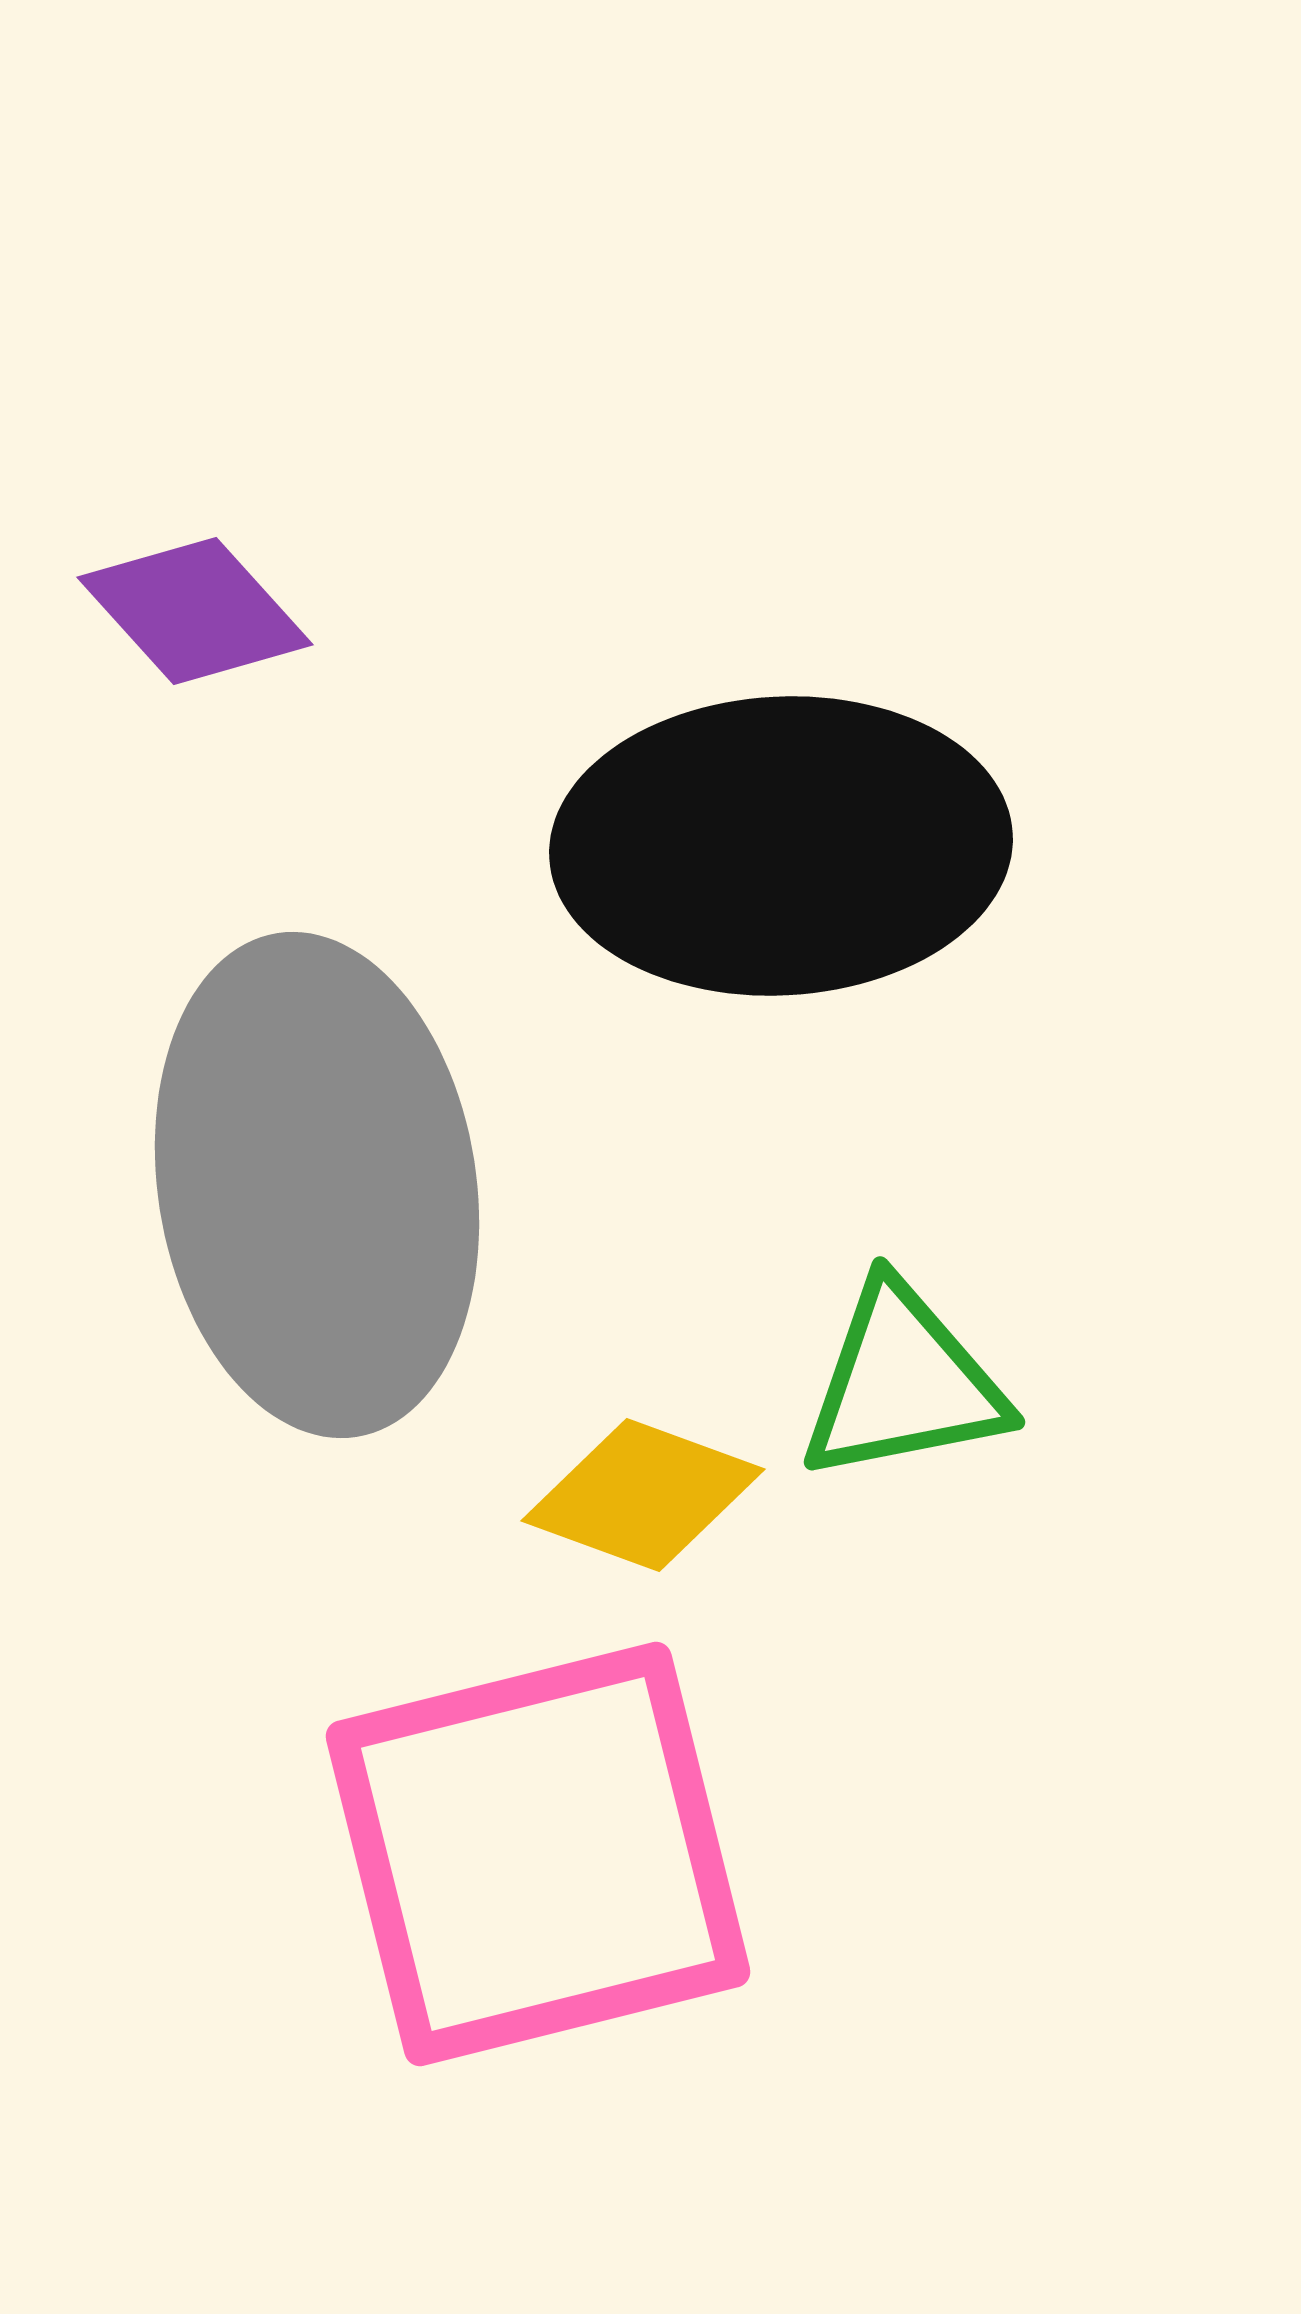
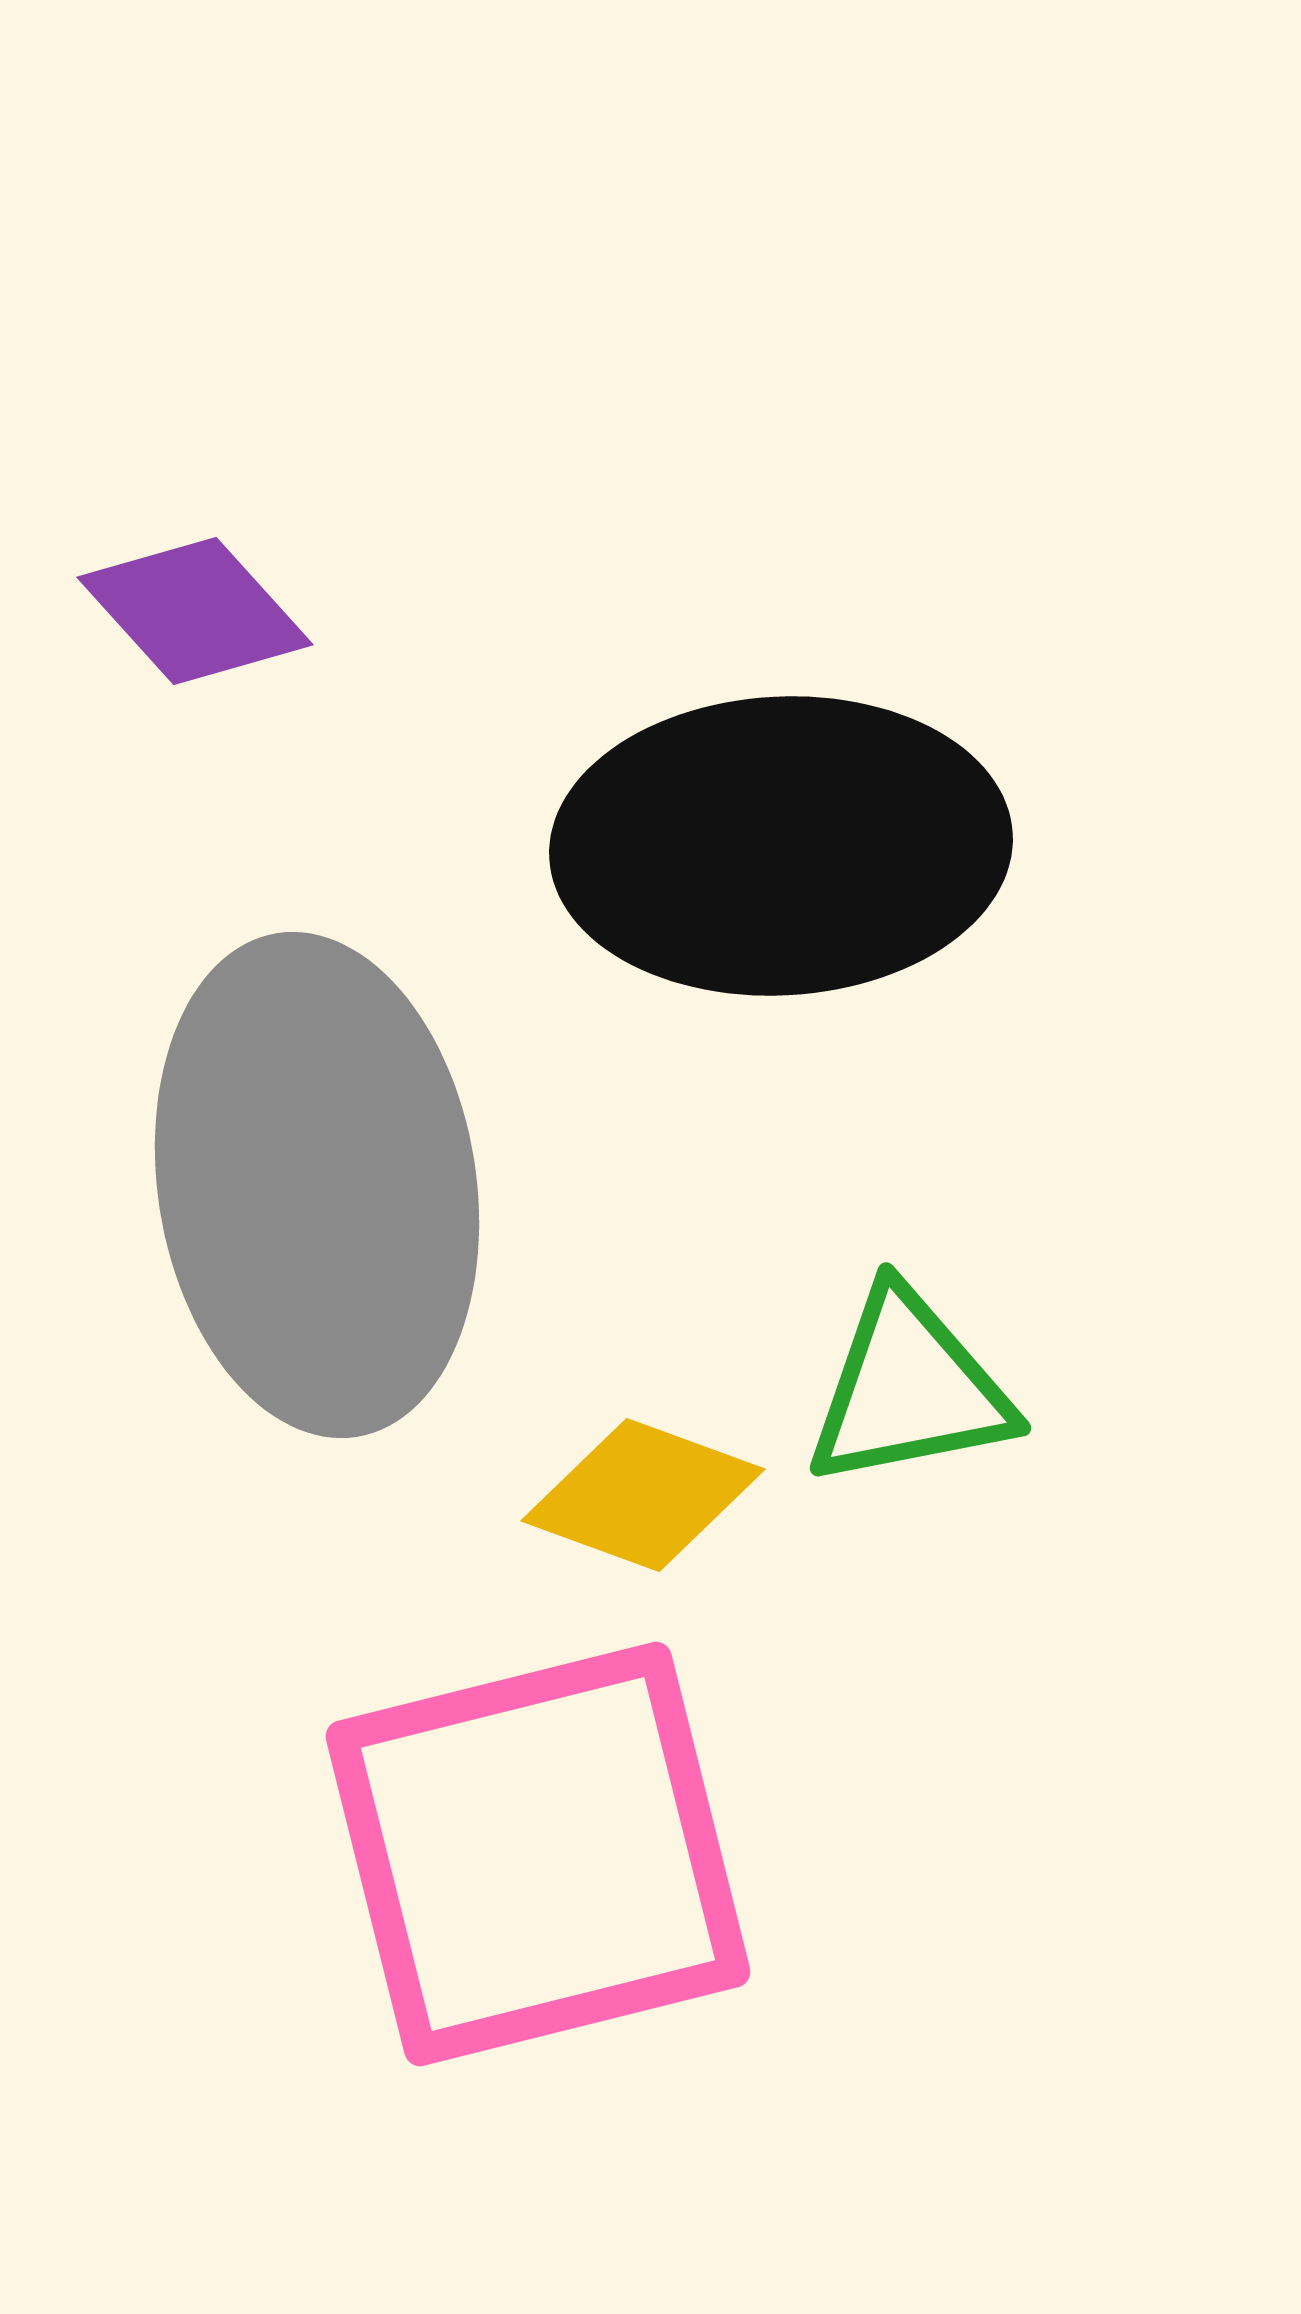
green triangle: moved 6 px right, 6 px down
